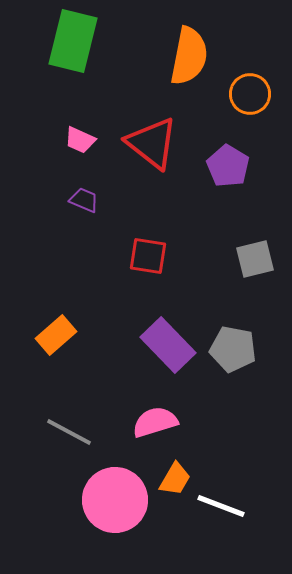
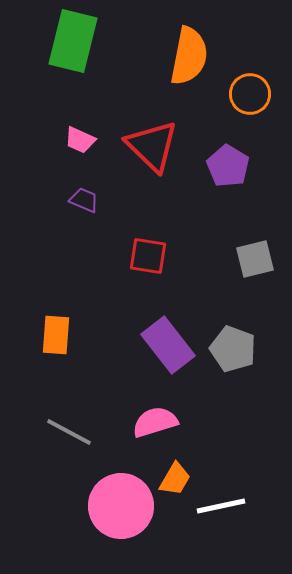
red triangle: moved 3 px down; rotated 6 degrees clockwise
orange rectangle: rotated 45 degrees counterclockwise
purple rectangle: rotated 6 degrees clockwise
gray pentagon: rotated 9 degrees clockwise
pink circle: moved 6 px right, 6 px down
white line: rotated 33 degrees counterclockwise
